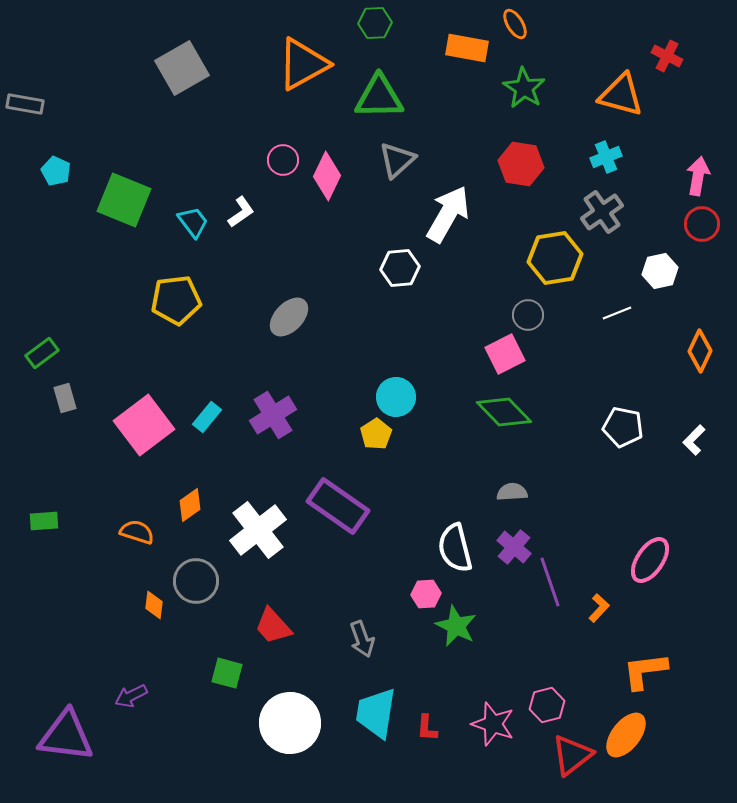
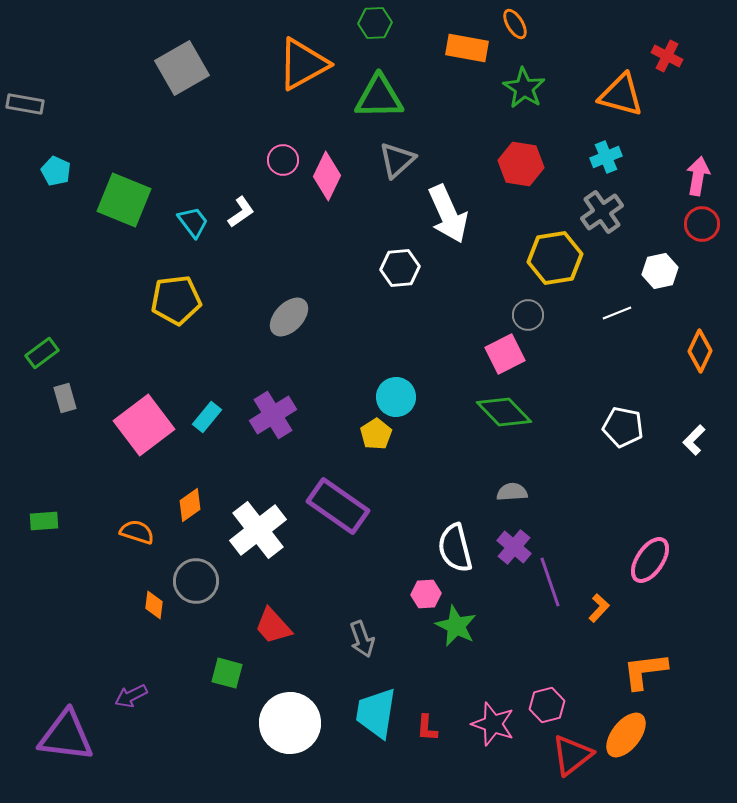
white arrow at (448, 214): rotated 126 degrees clockwise
